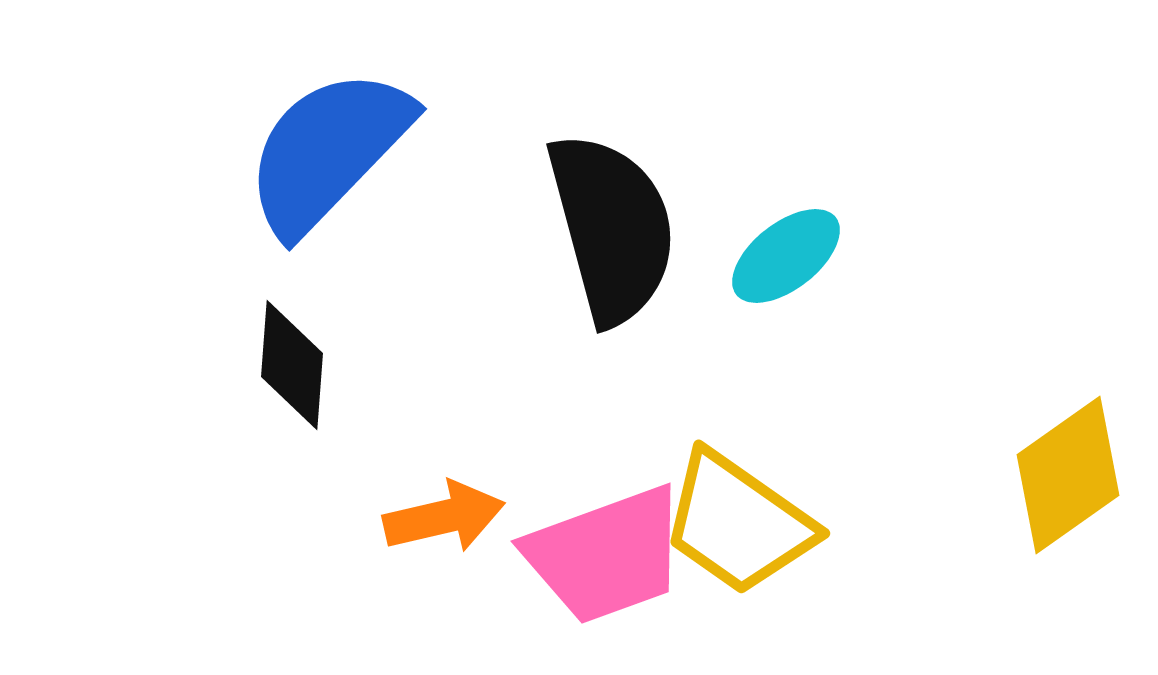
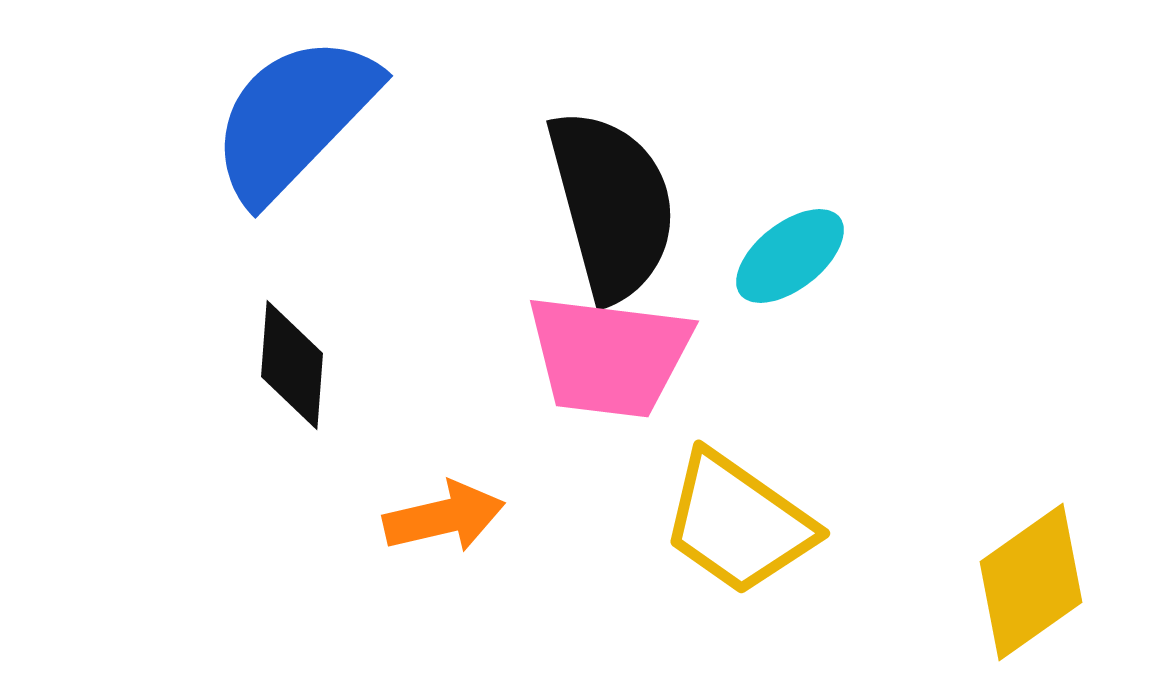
blue semicircle: moved 34 px left, 33 px up
black semicircle: moved 23 px up
cyan ellipse: moved 4 px right
yellow diamond: moved 37 px left, 107 px down
pink trapezoid: moved 3 px right, 199 px up; rotated 27 degrees clockwise
